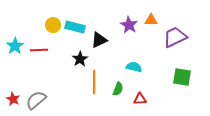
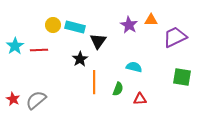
black triangle: moved 1 px left, 1 px down; rotated 30 degrees counterclockwise
